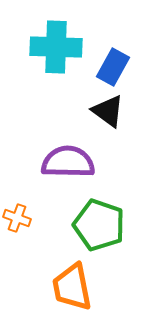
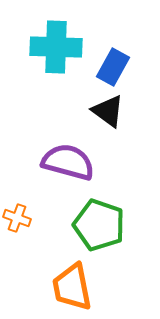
purple semicircle: rotated 14 degrees clockwise
